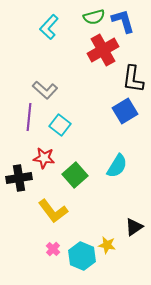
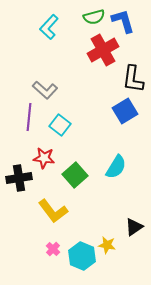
cyan semicircle: moved 1 px left, 1 px down
